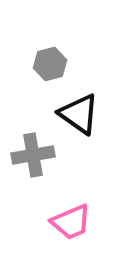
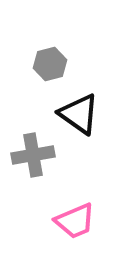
pink trapezoid: moved 4 px right, 1 px up
